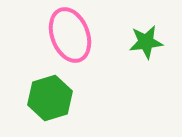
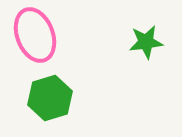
pink ellipse: moved 35 px left
